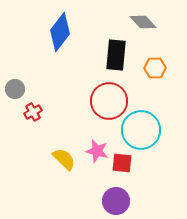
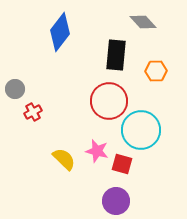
orange hexagon: moved 1 px right, 3 px down
red square: moved 1 px down; rotated 10 degrees clockwise
